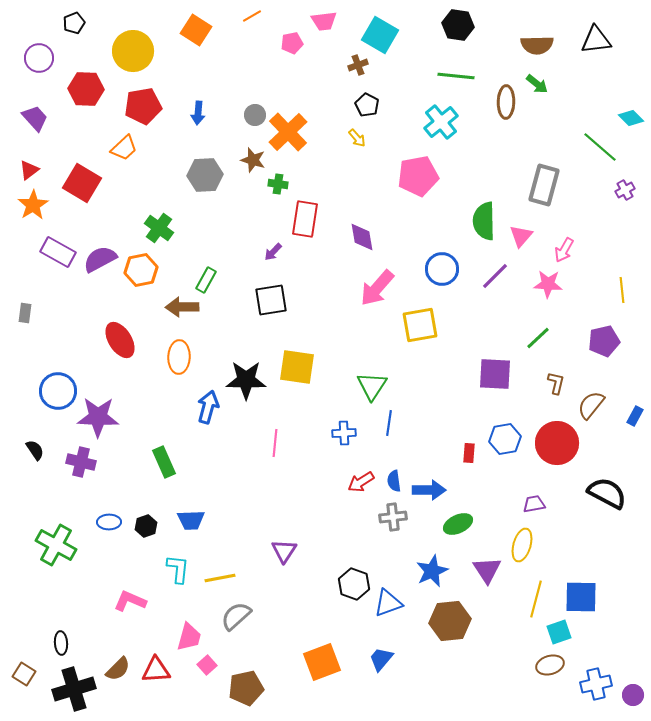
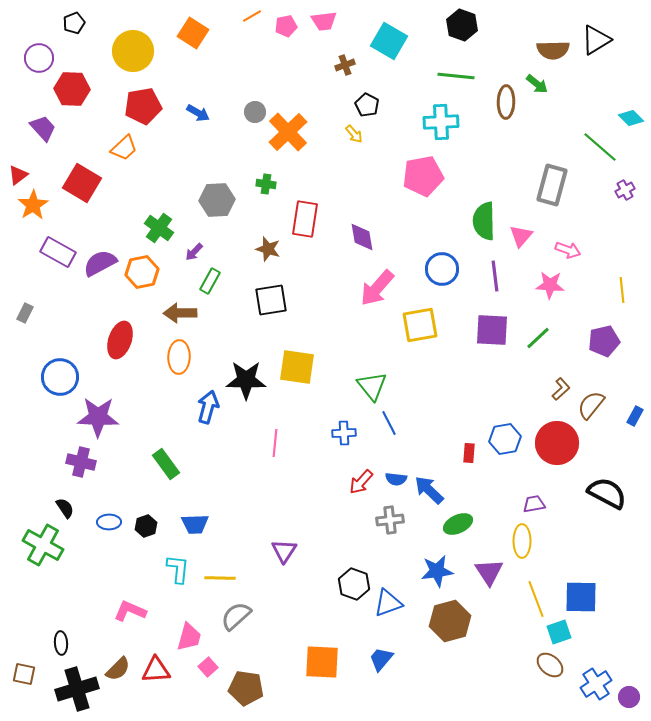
black hexagon at (458, 25): moved 4 px right; rotated 12 degrees clockwise
orange square at (196, 30): moved 3 px left, 3 px down
cyan square at (380, 35): moved 9 px right, 6 px down
black triangle at (596, 40): rotated 24 degrees counterclockwise
pink pentagon at (292, 43): moved 6 px left, 17 px up
brown semicircle at (537, 45): moved 16 px right, 5 px down
brown cross at (358, 65): moved 13 px left
red hexagon at (86, 89): moved 14 px left
blue arrow at (198, 113): rotated 65 degrees counterclockwise
gray circle at (255, 115): moved 3 px up
purple trapezoid at (35, 118): moved 8 px right, 10 px down
cyan cross at (441, 122): rotated 36 degrees clockwise
yellow arrow at (357, 138): moved 3 px left, 4 px up
brown star at (253, 160): moved 15 px right, 89 px down
red triangle at (29, 170): moved 11 px left, 5 px down
gray hexagon at (205, 175): moved 12 px right, 25 px down
pink pentagon at (418, 176): moved 5 px right
green cross at (278, 184): moved 12 px left
gray rectangle at (544, 185): moved 8 px right
pink arrow at (564, 250): moved 4 px right; rotated 100 degrees counterclockwise
purple arrow at (273, 252): moved 79 px left
purple semicircle at (100, 259): moved 4 px down
orange hexagon at (141, 270): moved 1 px right, 2 px down
purple line at (495, 276): rotated 52 degrees counterclockwise
green rectangle at (206, 280): moved 4 px right, 1 px down
pink star at (548, 284): moved 2 px right, 1 px down
brown arrow at (182, 307): moved 2 px left, 6 px down
gray rectangle at (25, 313): rotated 18 degrees clockwise
red ellipse at (120, 340): rotated 51 degrees clockwise
purple square at (495, 374): moved 3 px left, 44 px up
brown L-shape at (556, 383): moved 5 px right, 6 px down; rotated 35 degrees clockwise
green triangle at (372, 386): rotated 12 degrees counterclockwise
blue circle at (58, 391): moved 2 px right, 14 px up
blue line at (389, 423): rotated 35 degrees counterclockwise
black semicircle at (35, 450): moved 30 px right, 58 px down
green rectangle at (164, 462): moved 2 px right, 2 px down; rotated 12 degrees counterclockwise
blue semicircle at (394, 481): moved 2 px right, 2 px up; rotated 75 degrees counterclockwise
red arrow at (361, 482): rotated 16 degrees counterclockwise
blue arrow at (429, 490): rotated 136 degrees counterclockwise
gray cross at (393, 517): moved 3 px left, 3 px down
blue trapezoid at (191, 520): moved 4 px right, 4 px down
green cross at (56, 545): moved 13 px left
yellow ellipse at (522, 545): moved 4 px up; rotated 16 degrees counterclockwise
purple triangle at (487, 570): moved 2 px right, 2 px down
blue star at (432, 571): moved 5 px right; rotated 16 degrees clockwise
yellow line at (220, 578): rotated 12 degrees clockwise
yellow line at (536, 599): rotated 36 degrees counterclockwise
pink L-shape at (130, 601): moved 10 px down
brown hexagon at (450, 621): rotated 9 degrees counterclockwise
orange square at (322, 662): rotated 24 degrees clockwise
pink square at (207, 665): moved 1 px right, 2 px down
brown ellipse at (550, 665): rotated 56 degrees clockwise
brown square at (24, 674): rotated 20 degrees counterclockwise
blue cross at (596, 684): rotated 20 degrees counterclockwise
brown pentagon at (246, 688): rotated 20 degrees clockwise
black cross at (74, 689): moved 3 px right
purple circle at (633, 695): moved 4 px left, 2 px down
